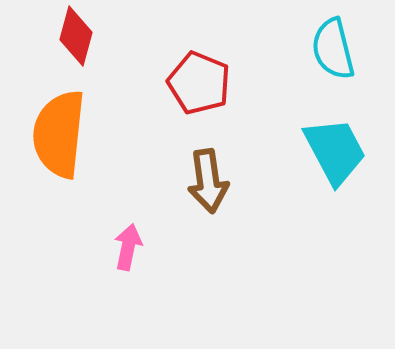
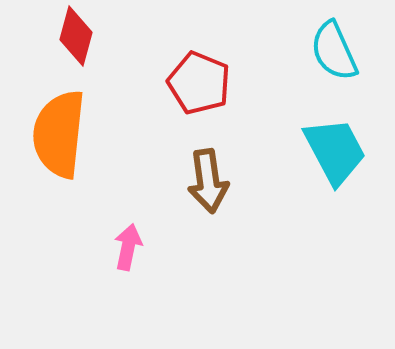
cyan semicircle: moved 1 px right, 2 px down; rotated 10 degrees counterclockwise
